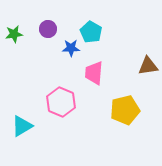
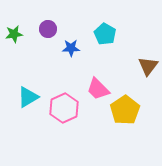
cyan pentagon: moved 14 px right, 2 px down
brown triangle: rotated 45 degrees counterclockwise
pink trapezoid: moved 4 px right, 16 px down; rotated 50 degrees counterclockwise
pink hexagon: moved 3 px right, 6 px down; rotated 12 degrees clockwise
yellow pentagon: rotated 20 degrees counterclockwise
cyan triangle: moved 6 px right, 29 px up
